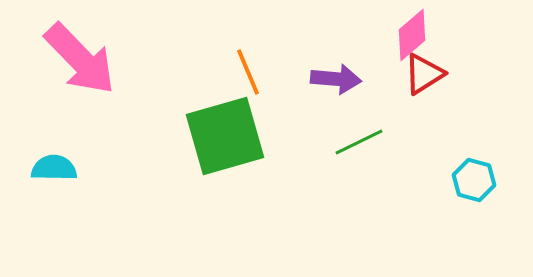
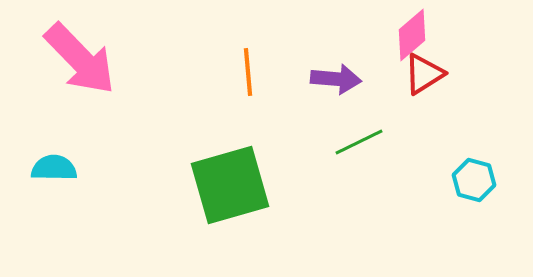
orange line: rotated 18 degrees clockwise
green square: moved 5 px right, 49 px down
